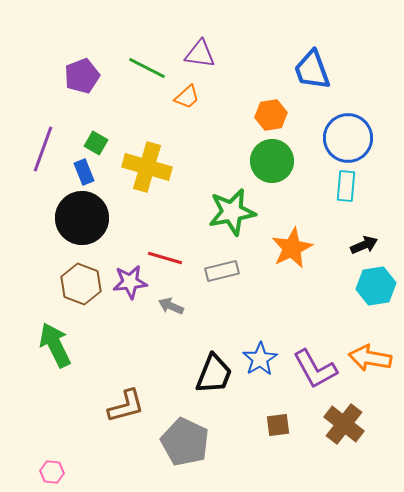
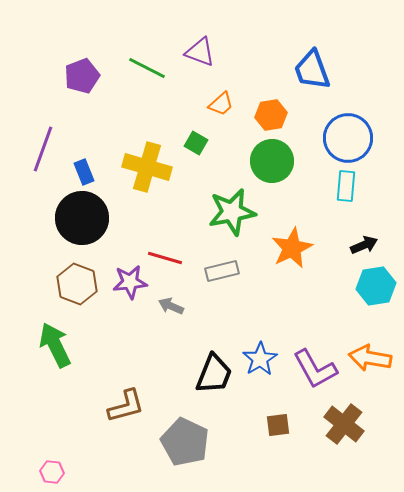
purple triangle: moved 2 px up; rotated 12 degrees clockwise
orange trapezoid: moved 34 px right, 7 px down
green square: moved 100 px right
brown hexagon: moved 4 px left
